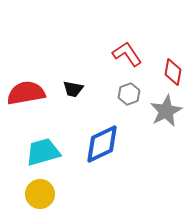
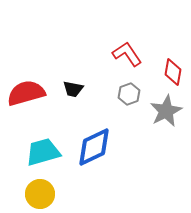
red semicircle: rotated 6 degrees counterclockwise
blue diamond: moved 8 px left, 3 px down
